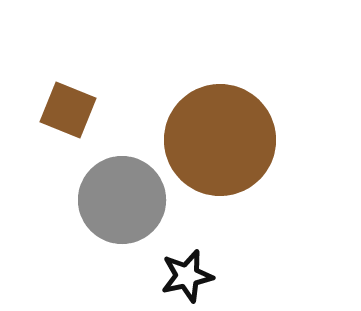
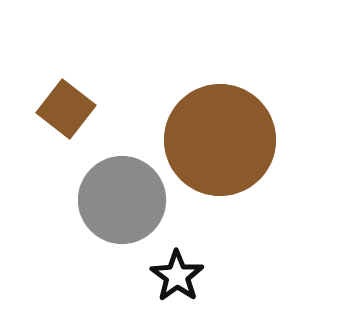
brown square: moved 2 px left, 1 px up; rotated 16 degrees clockwise
black star: moved 10 px left; rotated 24 degrees counterclockwise
